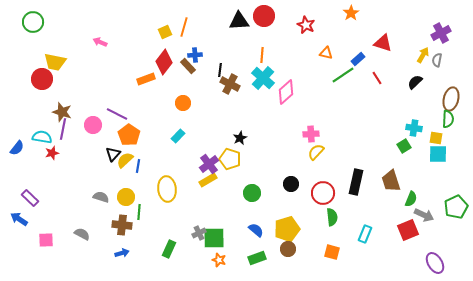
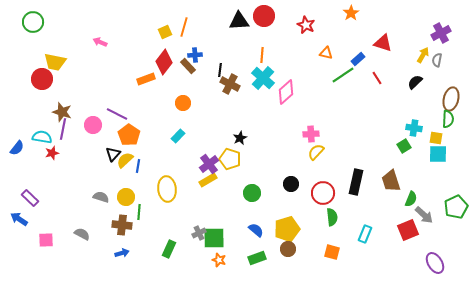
gray arrow at (424, 215): rotated 18 degrees clockwise
